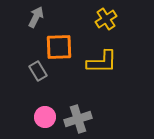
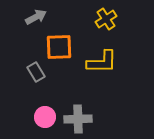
gray arrow: rotated 35 degrees clockwise
gray rectangle: moved 2 px left, 1 px down
gray cross: rotated 16 degrees clockwise
